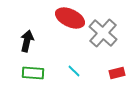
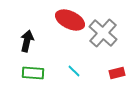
red ellipse: moved 2 px down
